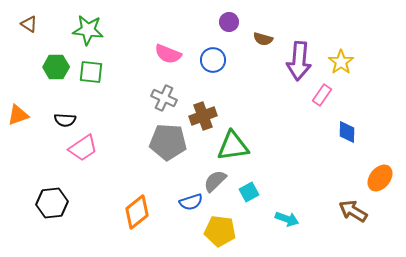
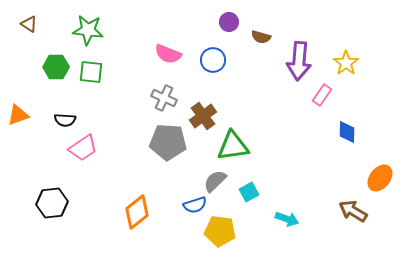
brown semicircle: moved 2 px left, 2 px up
yellow star: moved 5 px right, 1 px down
brown cross: rotated 16 degrees counterclockwise
blue semicircle: moved 4 px right, 3 px down
